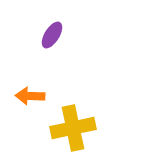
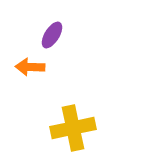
orange arrow: moved 29 px up
